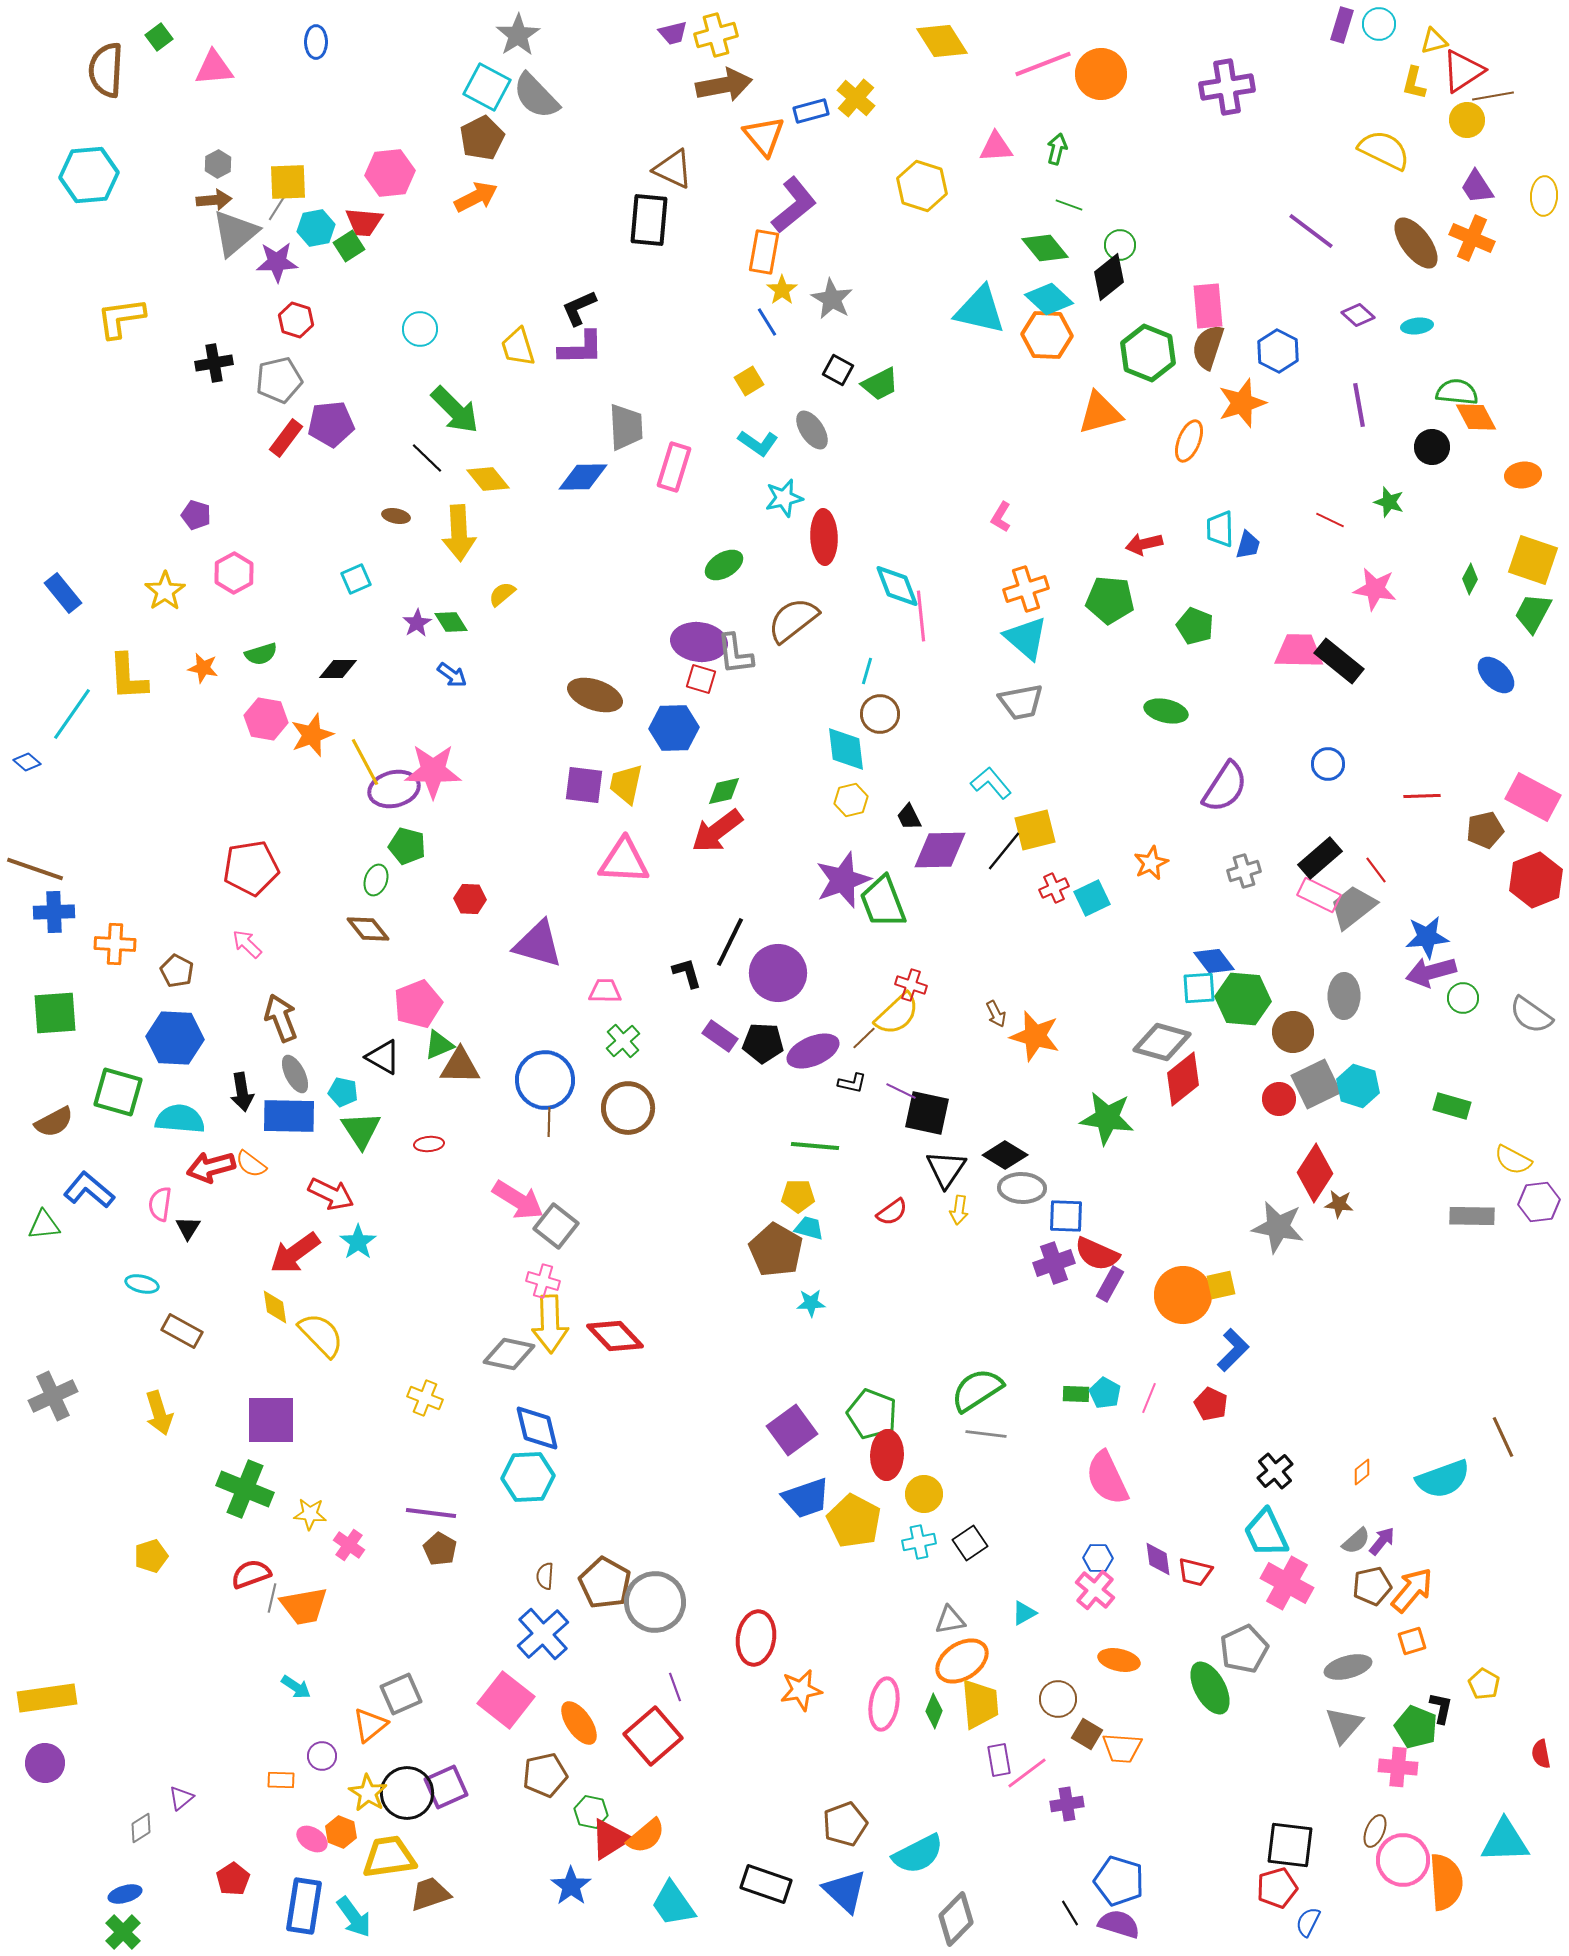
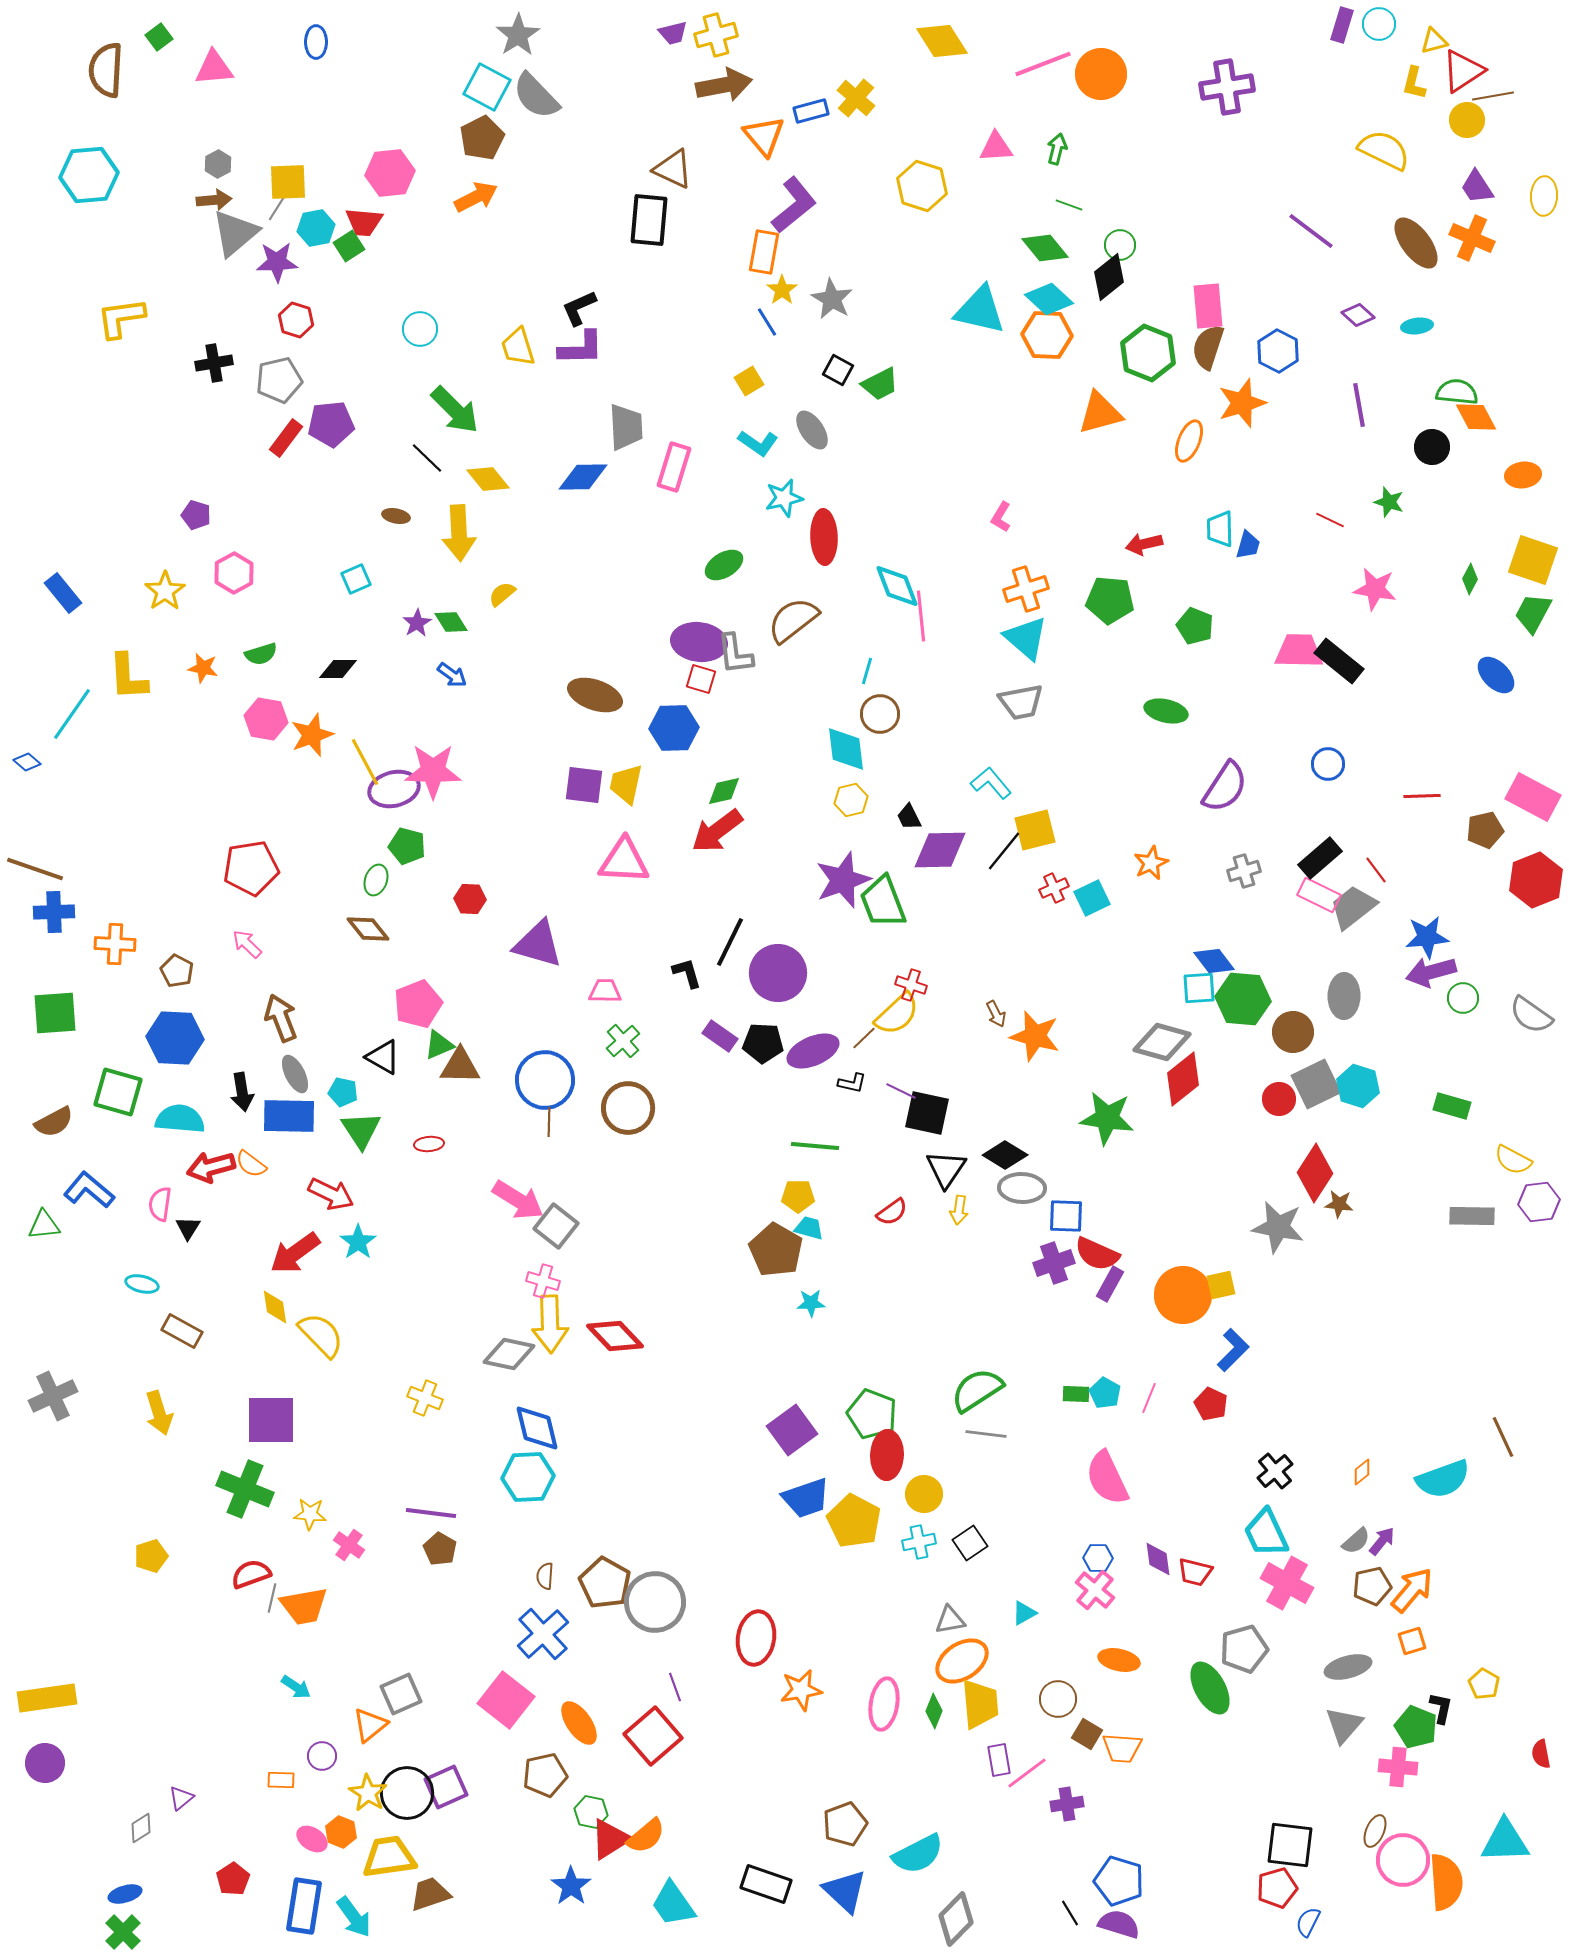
gray pentagon at (1244, 1649): rotated 9 degrees clockwise
